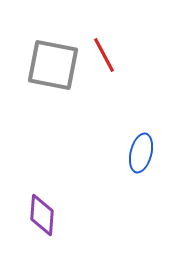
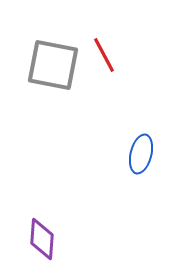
blue ellipse: moved 1 px down
purple diamond: moved 24 px down
